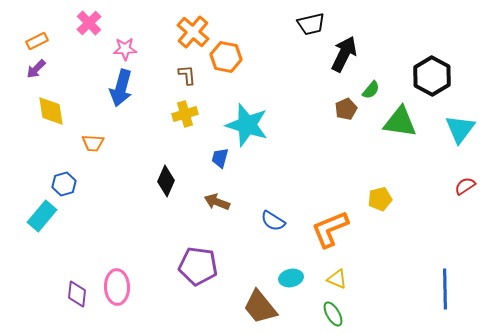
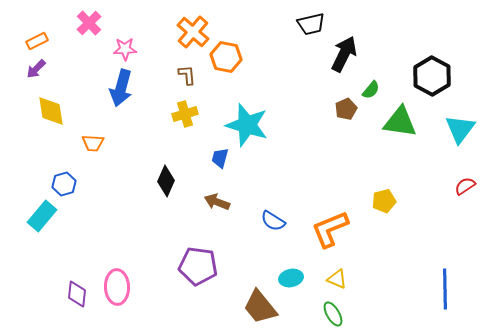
yellow pentagon: moved 4 px right, 2 px down
